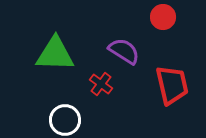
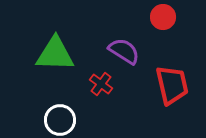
white circle: moved 5 px left
